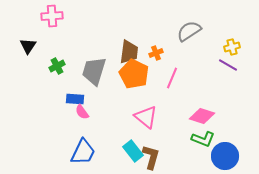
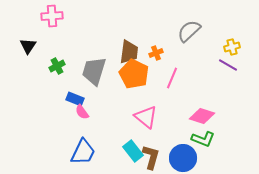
gray semicircle: rotated 10 degrees counterclockwise
blue rectangle: rotated 18 degrees clockwise
blue circle: moved 42 px left, 2 px down
